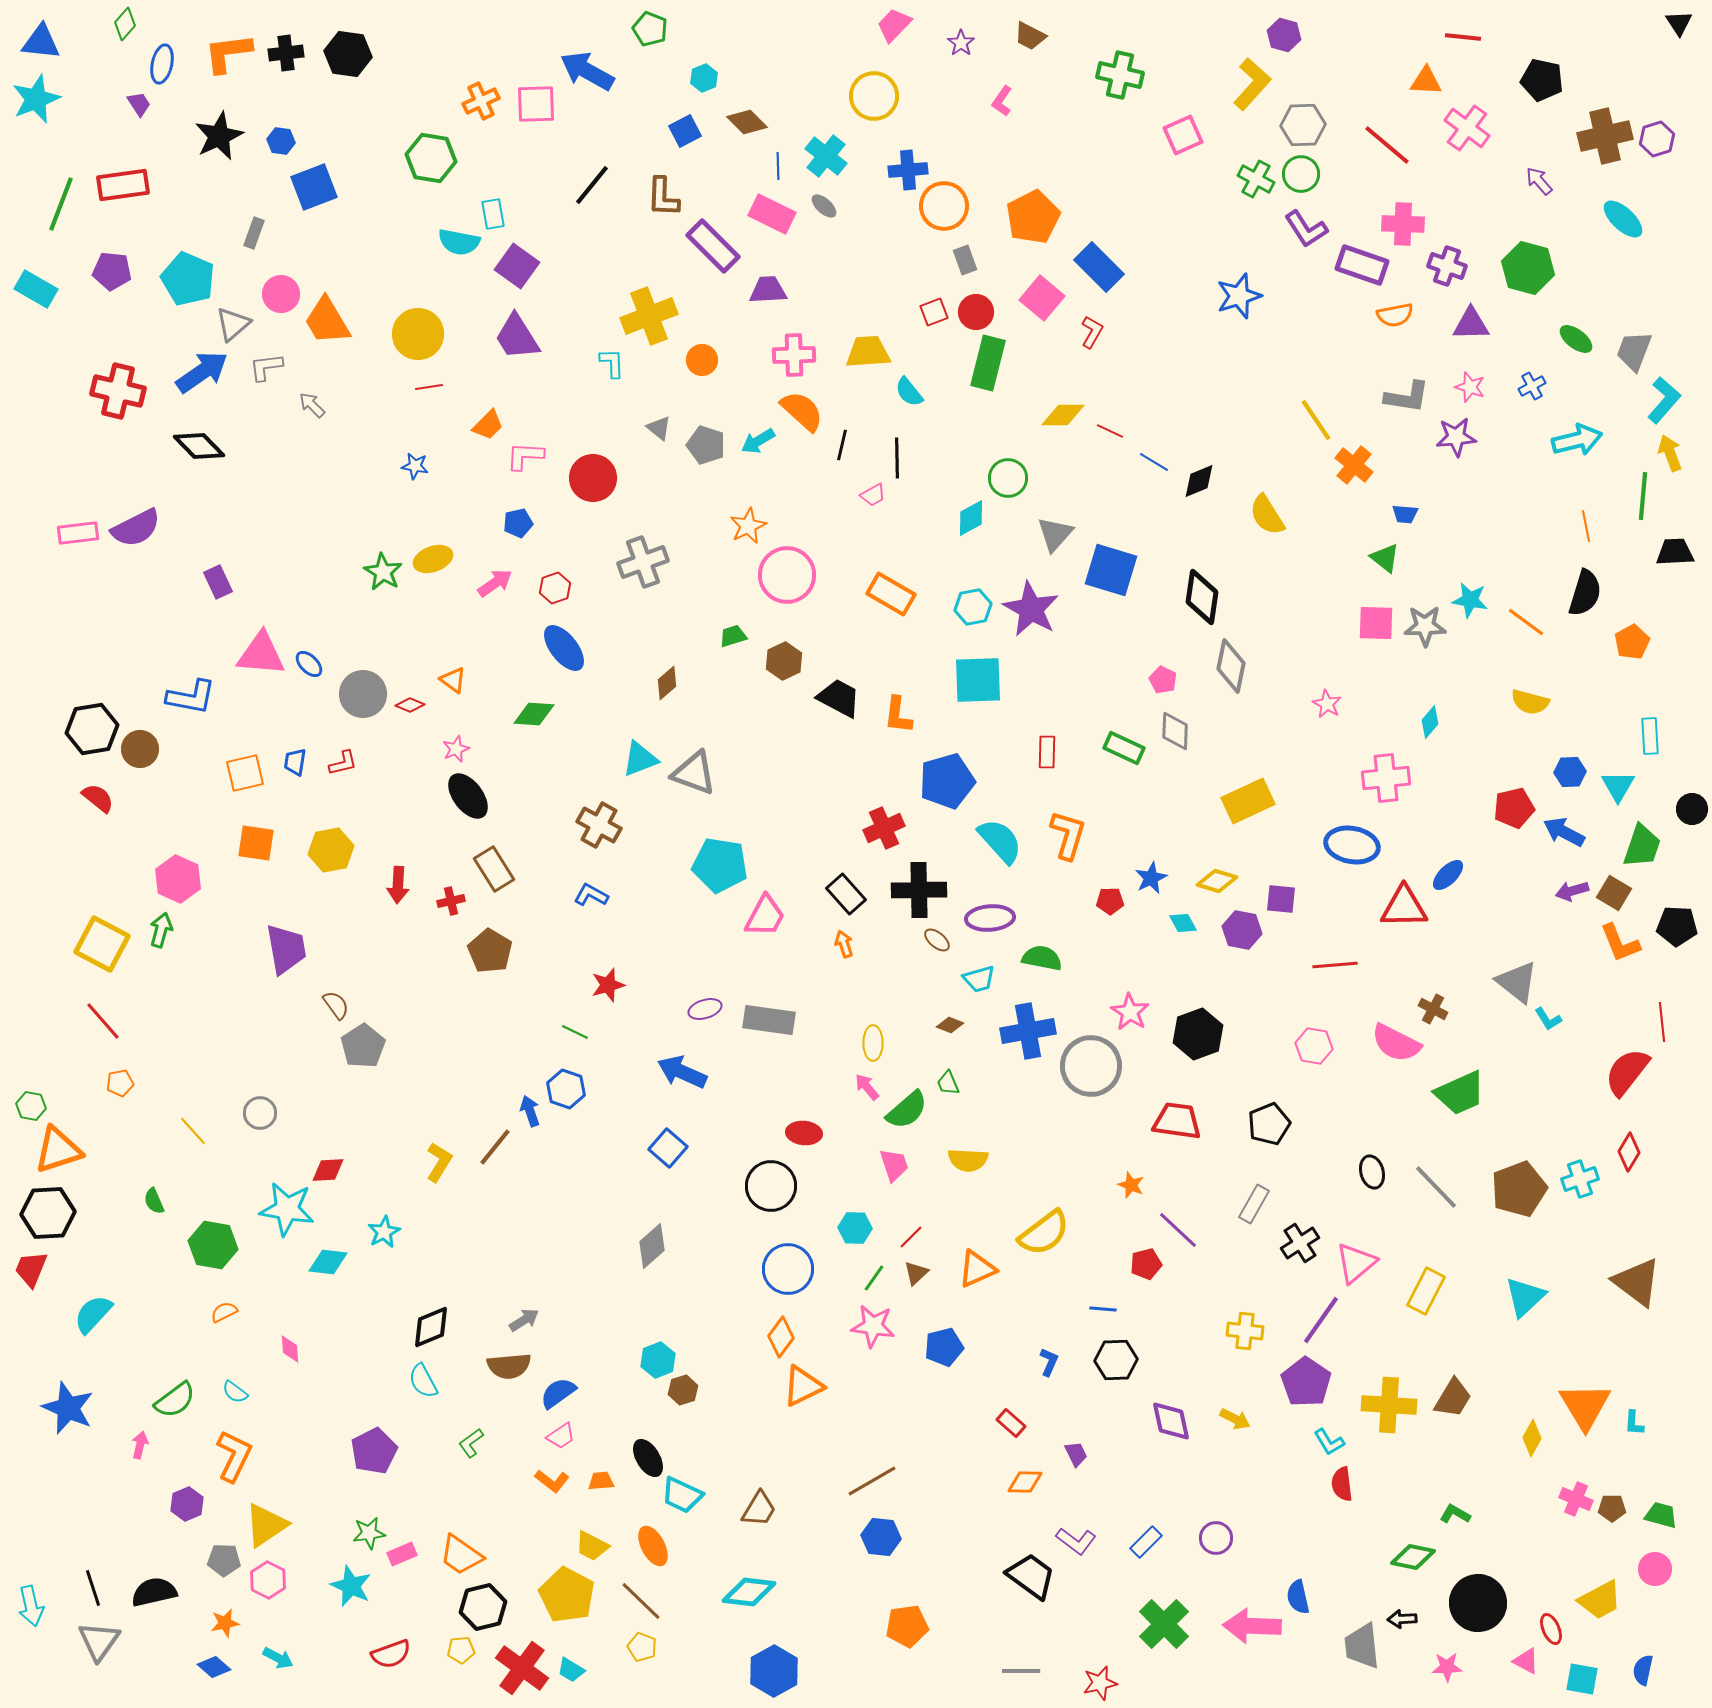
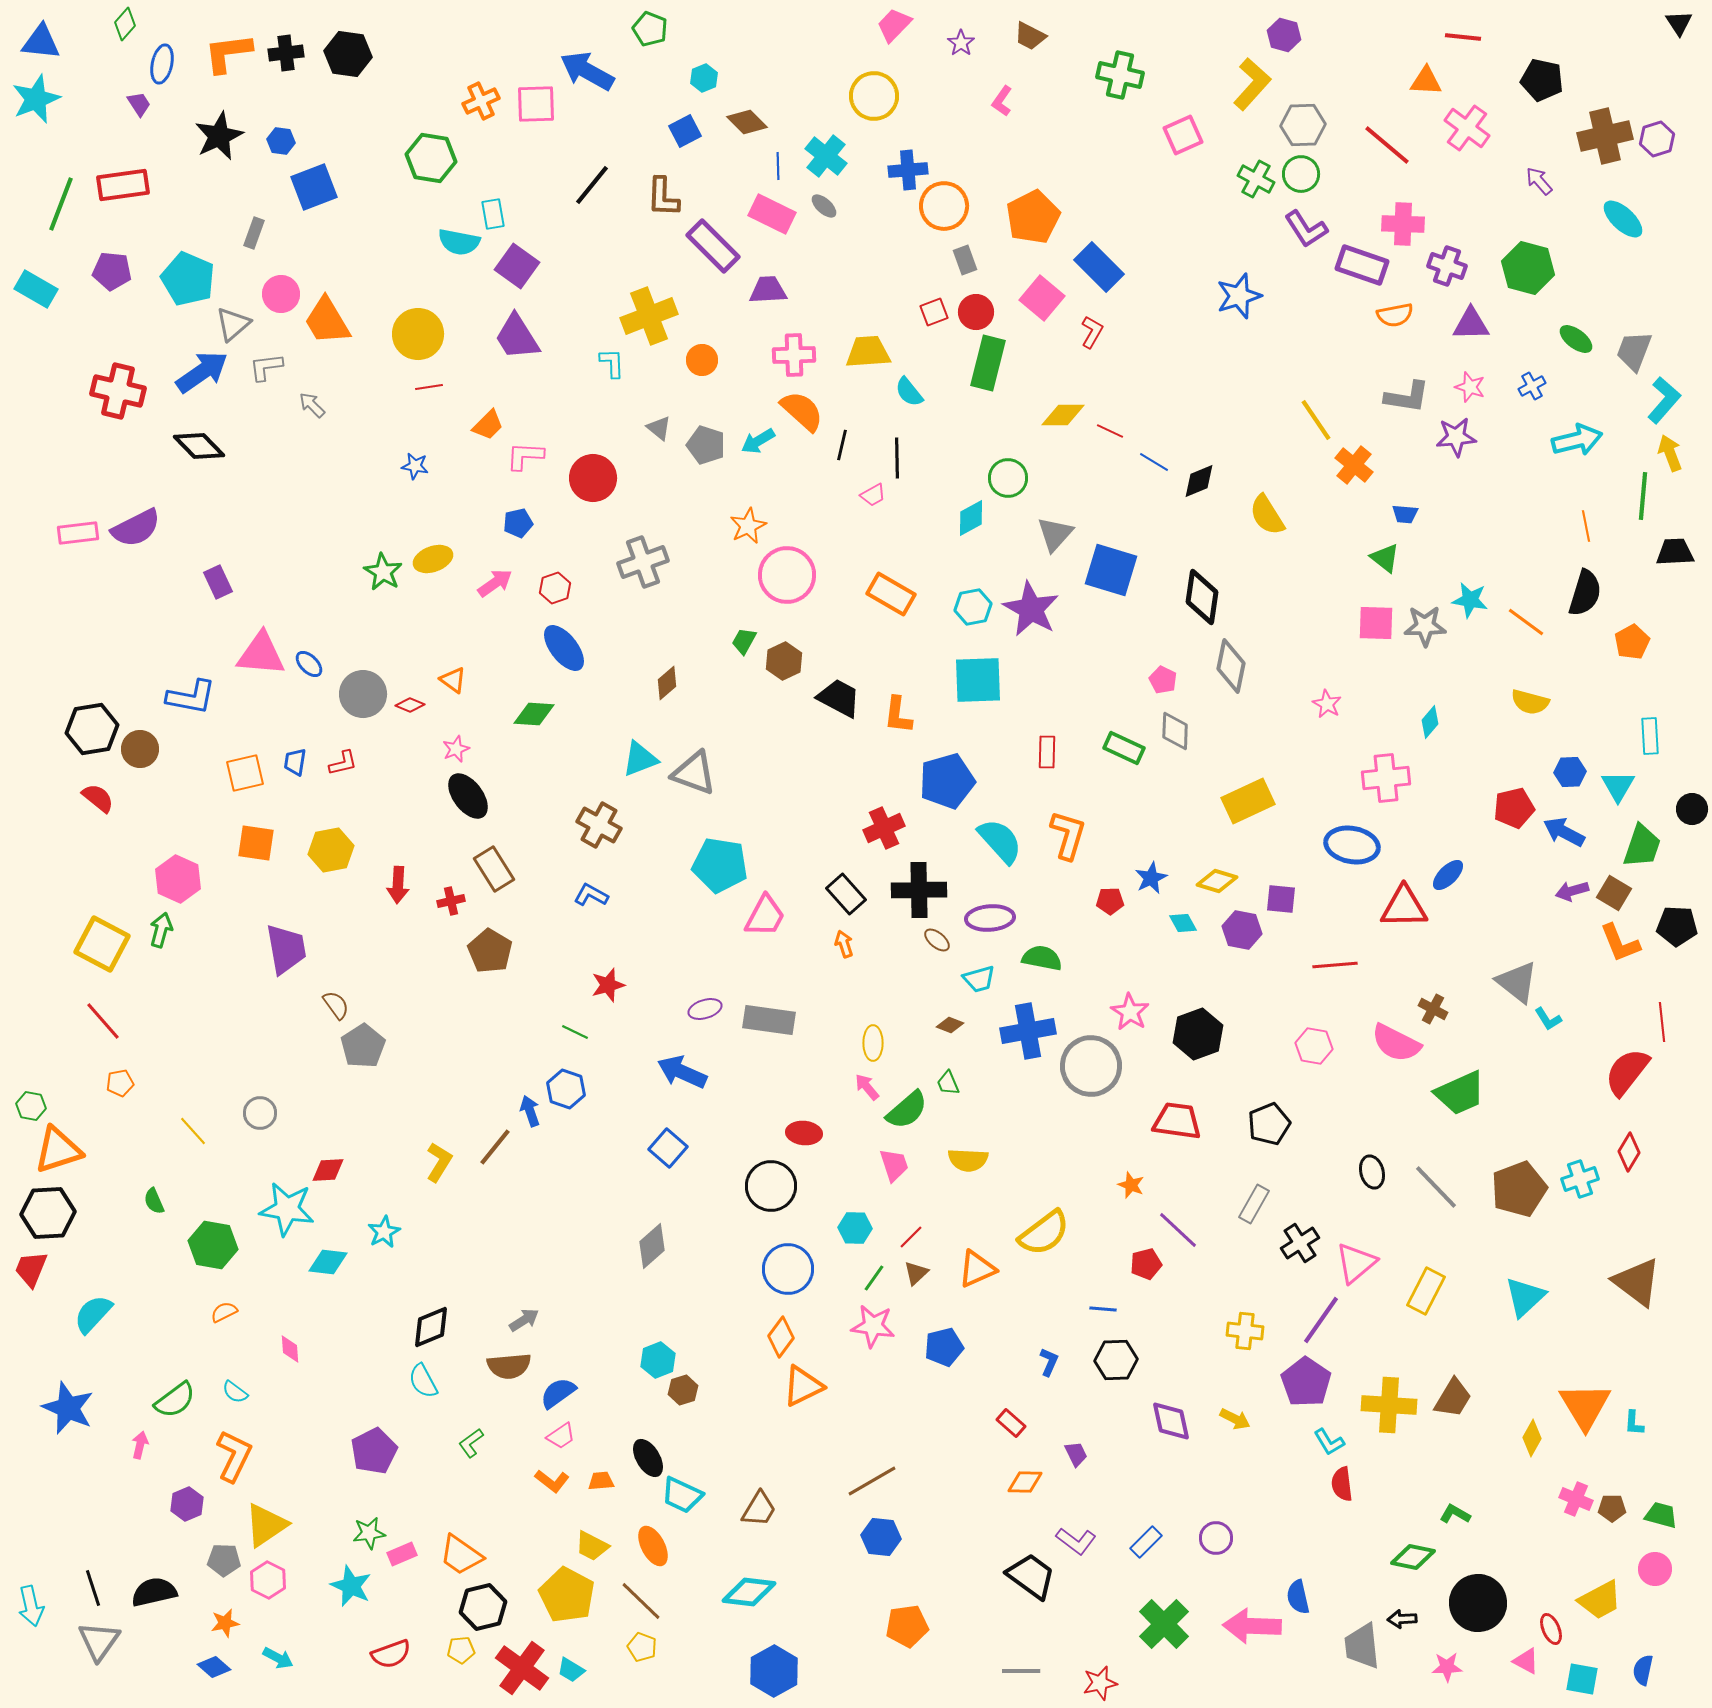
green trapezoid at (733, 636): moved 11 px right, 5 px down; rotated 44 degrees counterclockwise
